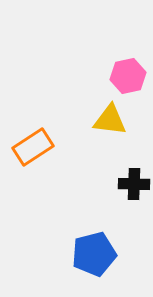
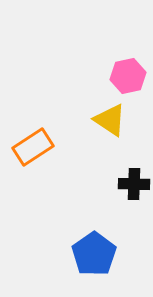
yellow triangle: rotated 27 degrees clockwise
blue pentagon: rotated 21 degrees counterclockwise
